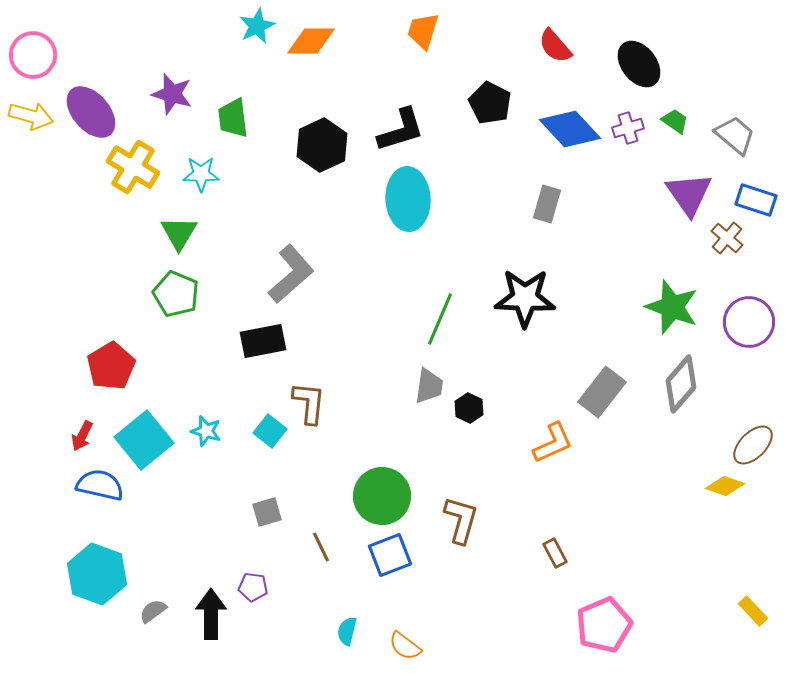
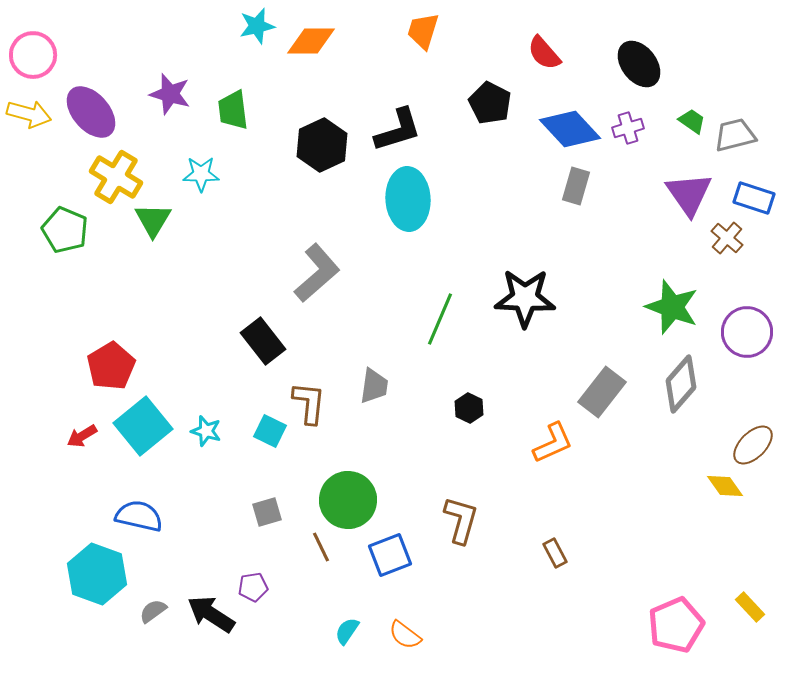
cyan star at (257, 26): rotated 12 degrees clockwise
red semicircle at (555, 46): moved 11 px left, 7 px down
purple star at (172, 94): moved 2 px left
yellow arrow at (31, 116): moved 2 px left, 2 px up
green trapezoid at (233, 118): moved 8 px up
green trapezoid at (675, 121): moved 17 px right
black L-shape at (401, 130): moved 3 px left
gray trapezoid at (735, 135): rotated 54 degrees counterclockwise
yellow cross at (133, 167): moved 17 px left, 10 px down
blue rectangle at (756, 200): moved 2 px left, 2 px up
gray rectangle at (547, 204): moved 29 px right, 18 px up
green triangle at (179, 233): moved 26 px left, 13 px up
gray L-shape at (291, 274): moved 26 px right, 1 px up
green pentagon at (176, 294): moved 111 px left, 64 px up
purple circle at (749, 322): moved 2 px left, 10 px down
black rectangle at (263, 341): rotated 63 degrees clockwise
gray trapezoid at (429, 386): moved 55 px left
cyan square at (270, 431): rotated 12 degrees counterclockwise
red arrow at (82, 436): rotated 32 degrees clockwise
cyan square at (144, 440): moved 1 px left, 14 px up
blue semicircle at (100, 485): moved 39 px right, 31 px down
yellow diamond at (725, 486): rotated 36 degrees clockwise
green circle at (382, 496): moved 34 px left, 4 px down
purple pentagon at (253, 587): rotated 16 degrees counterclockwise
yellow rectangle at (753, 611): moved 3 px left, 4 px up
black arrow at (211, 614): rotated 57 degrees counterclockwise
pink pentagon at (604, 625): moved 72 px right
cyan semicircle at (347, 631): rotated 20 degrees clockwise
orange semicircle at (405, 646): moved 11 px up
